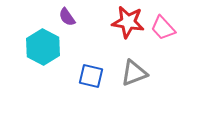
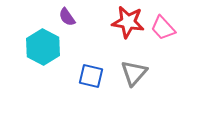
gray triangle: rotated 28 degrees counterclockwise
